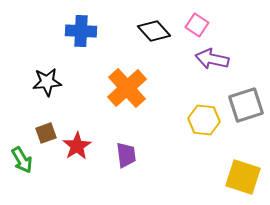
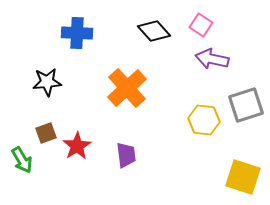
pink square: moved 4 px right
blue cross: moved 4 px left, 2 px down
